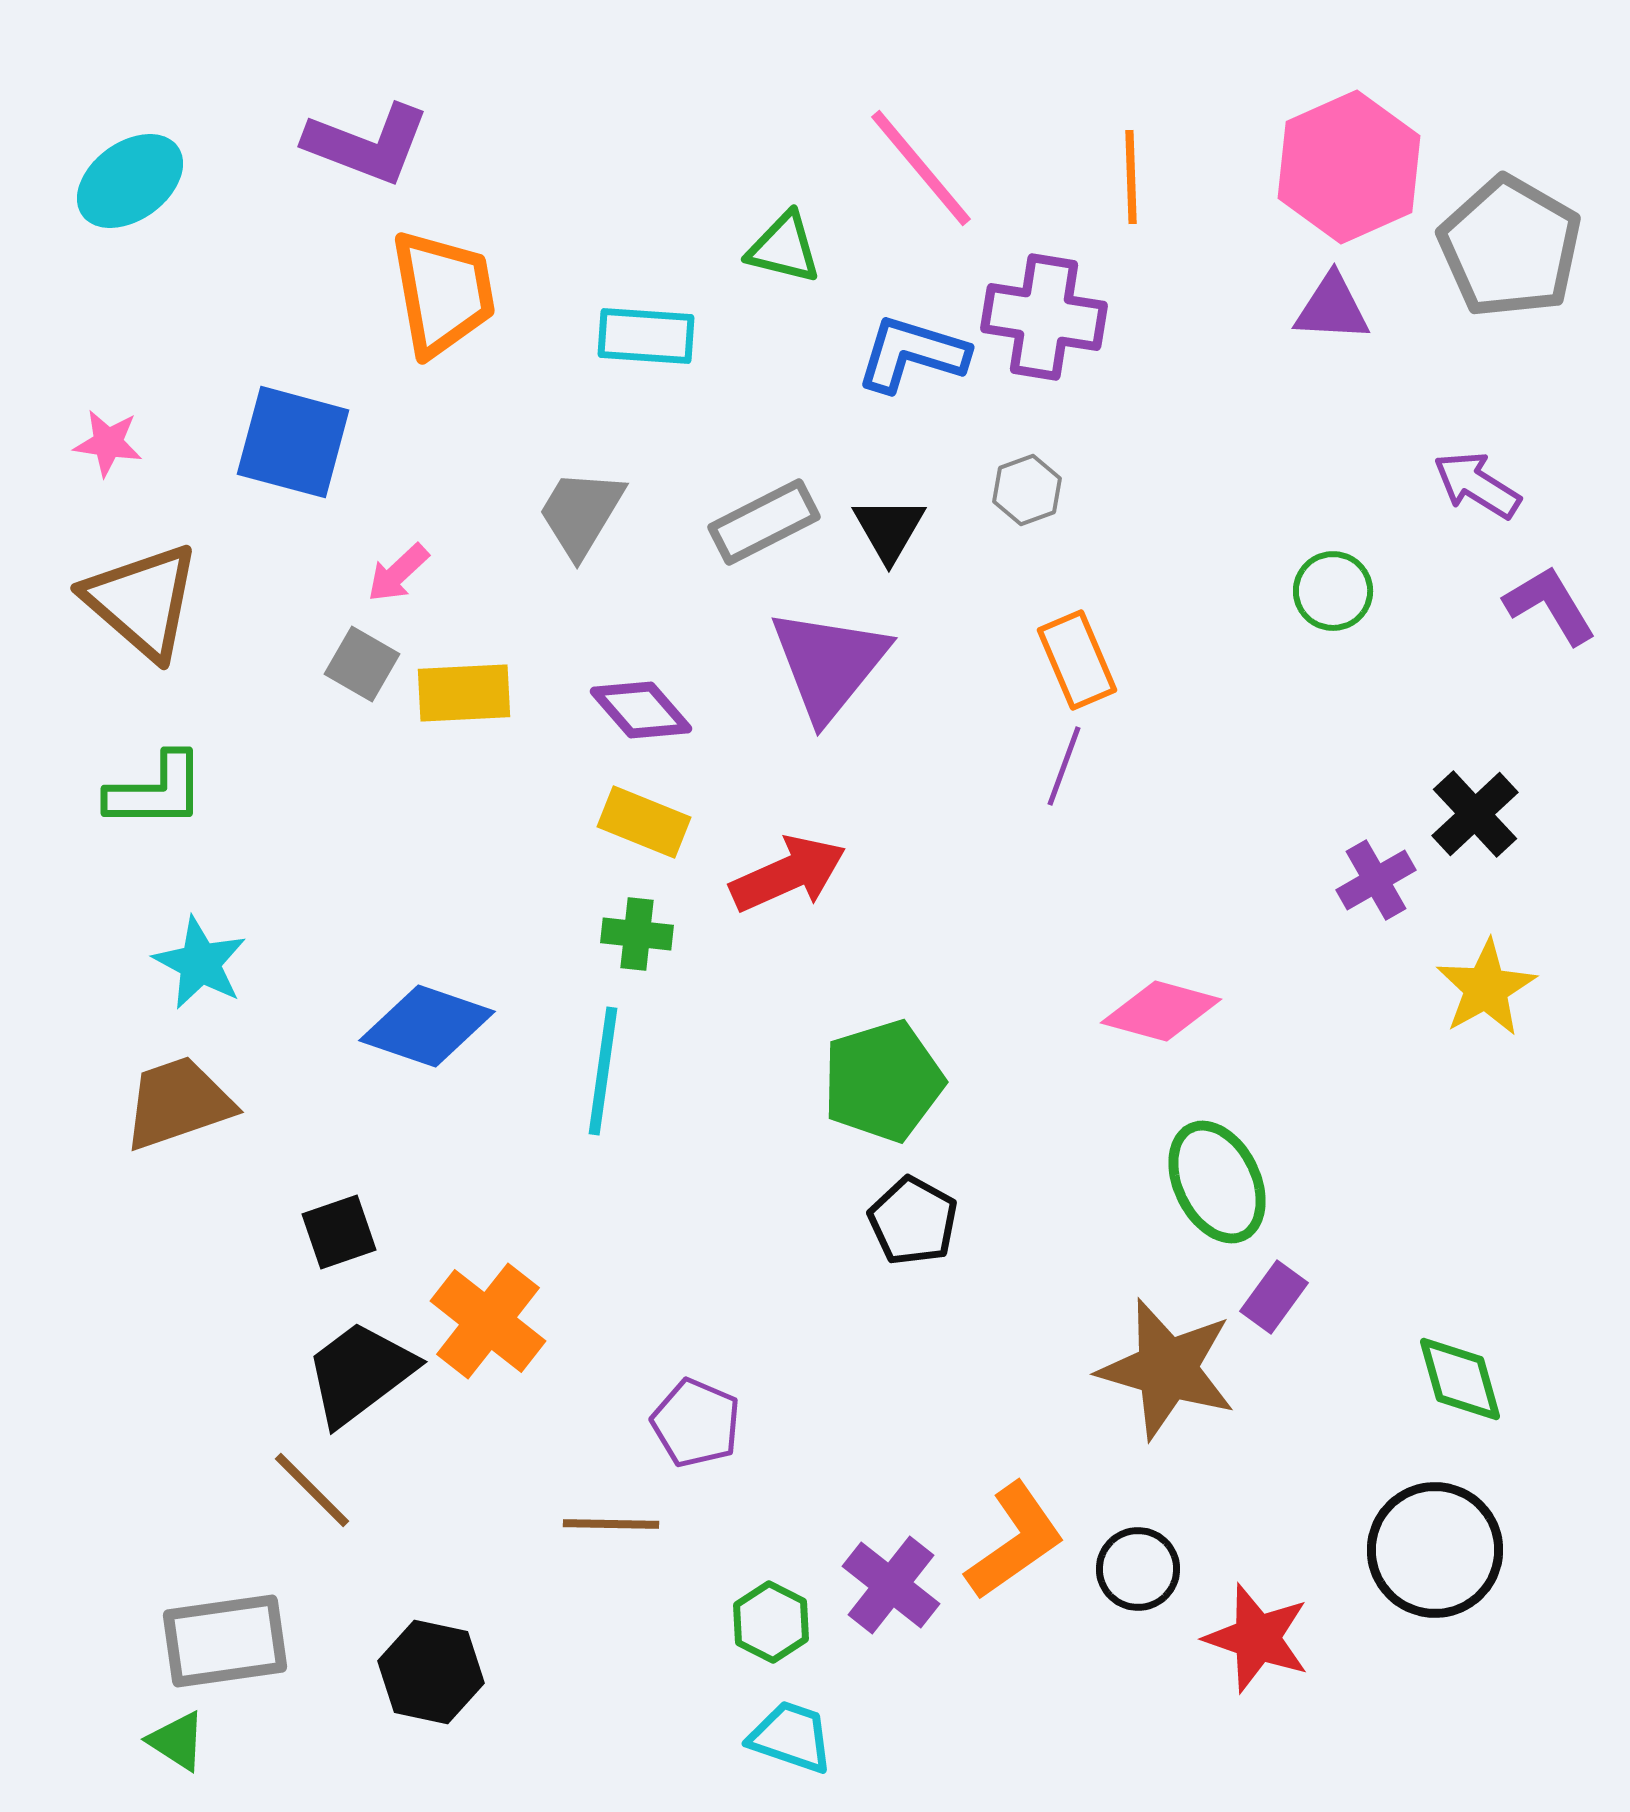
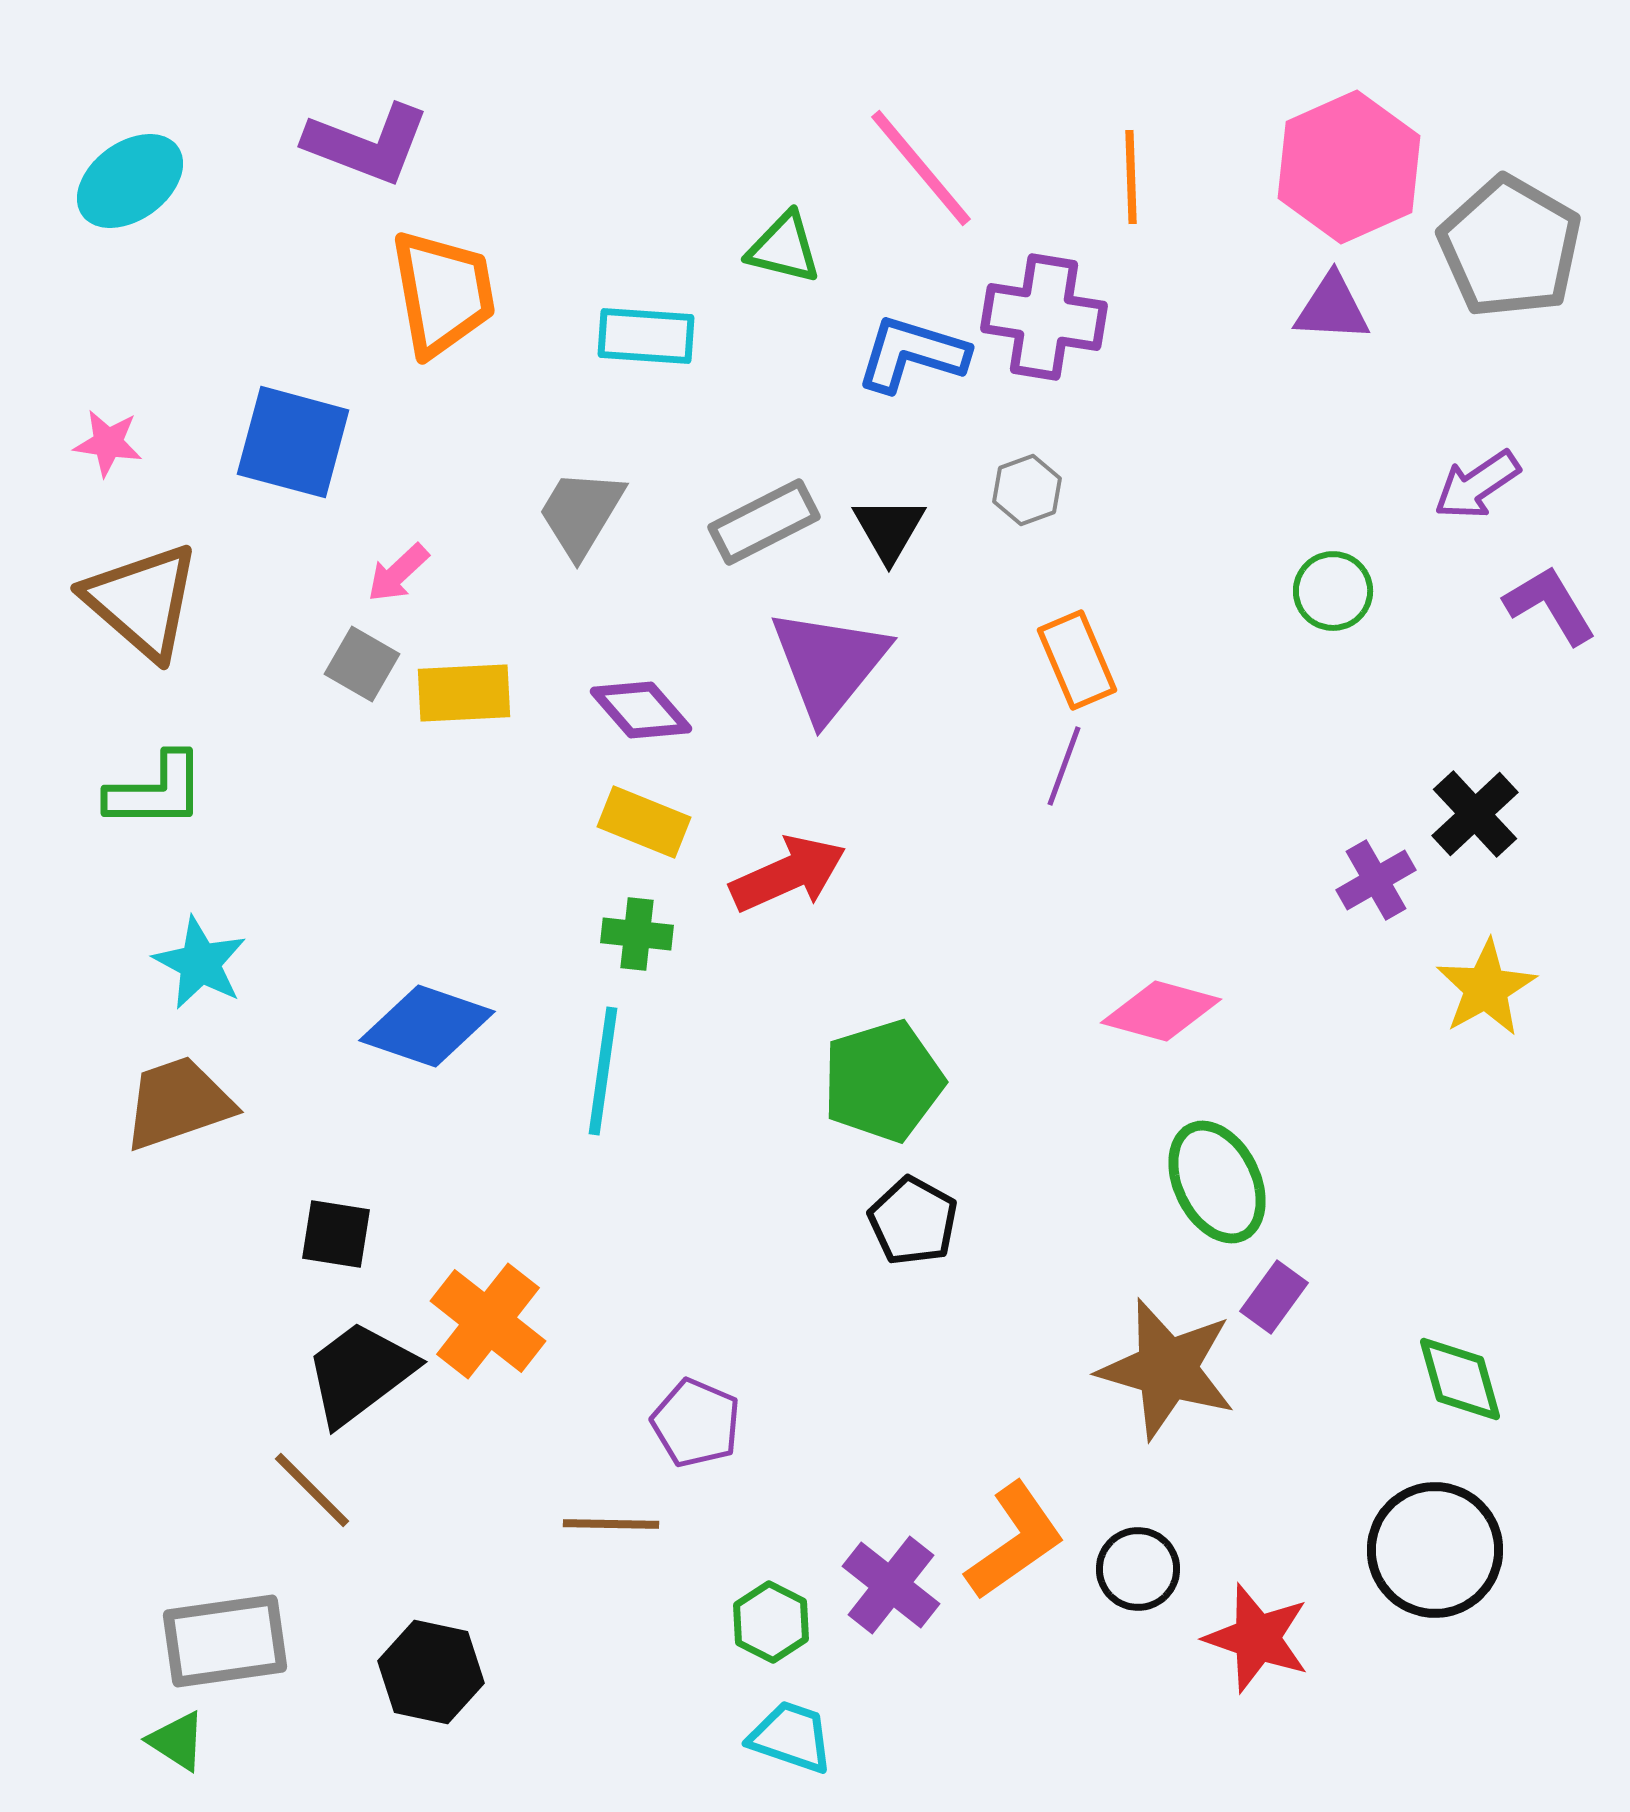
purple arrow at (1477, 485): rotated 66 degrees counterclockwise
black square at (339, 1232): moved 3 px left, 2 px down; rotated 28 degrees clockwise
